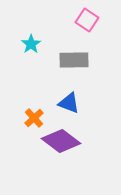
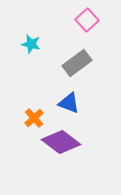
pink square: rotated 15 degrees clockwise
cyan star: rotated 24 degrees counterclockwise
gray rectangle: moved 3 px right, 3 px down; rotated 36 degrees counterclockwise
purple diamond: moved 1 px down
